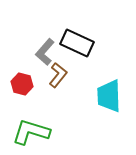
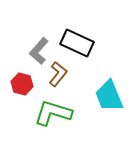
gray L-shape: moved 6 px left, 1 px up
brown L-shape: moved 1 px up
cyan trapezoid: rotated 20 degrees counterclockwise
green L-shape: moved 22 px right, 19 px up
